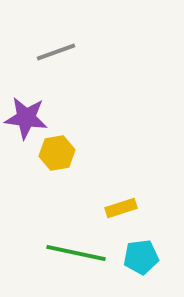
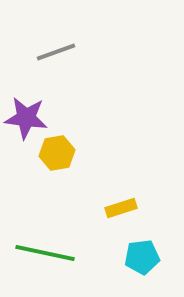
green line: moved 31 px left
cyan pentagon: moved 1 px right
